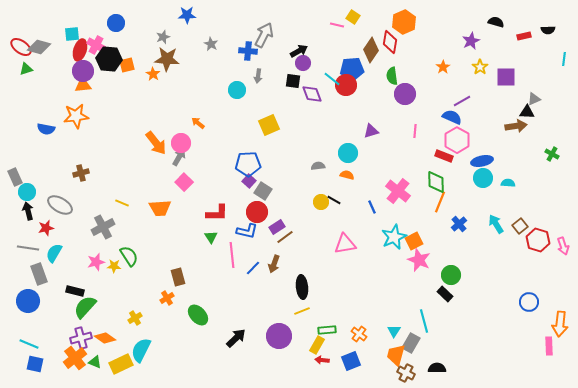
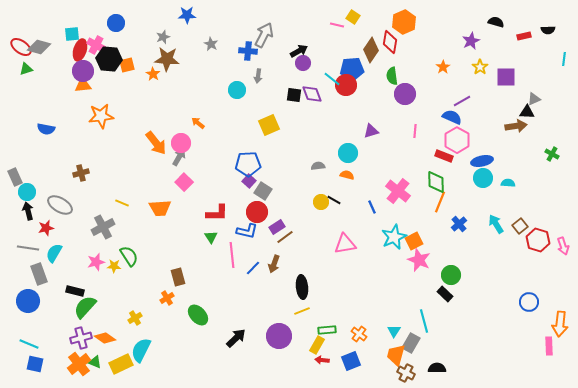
black square at (293, 81): moved 1 px right, 14 px down
orange star at (76, 116): moved 25 px right
orange cross at (75, 358): moved 4 px right, 6 px down
